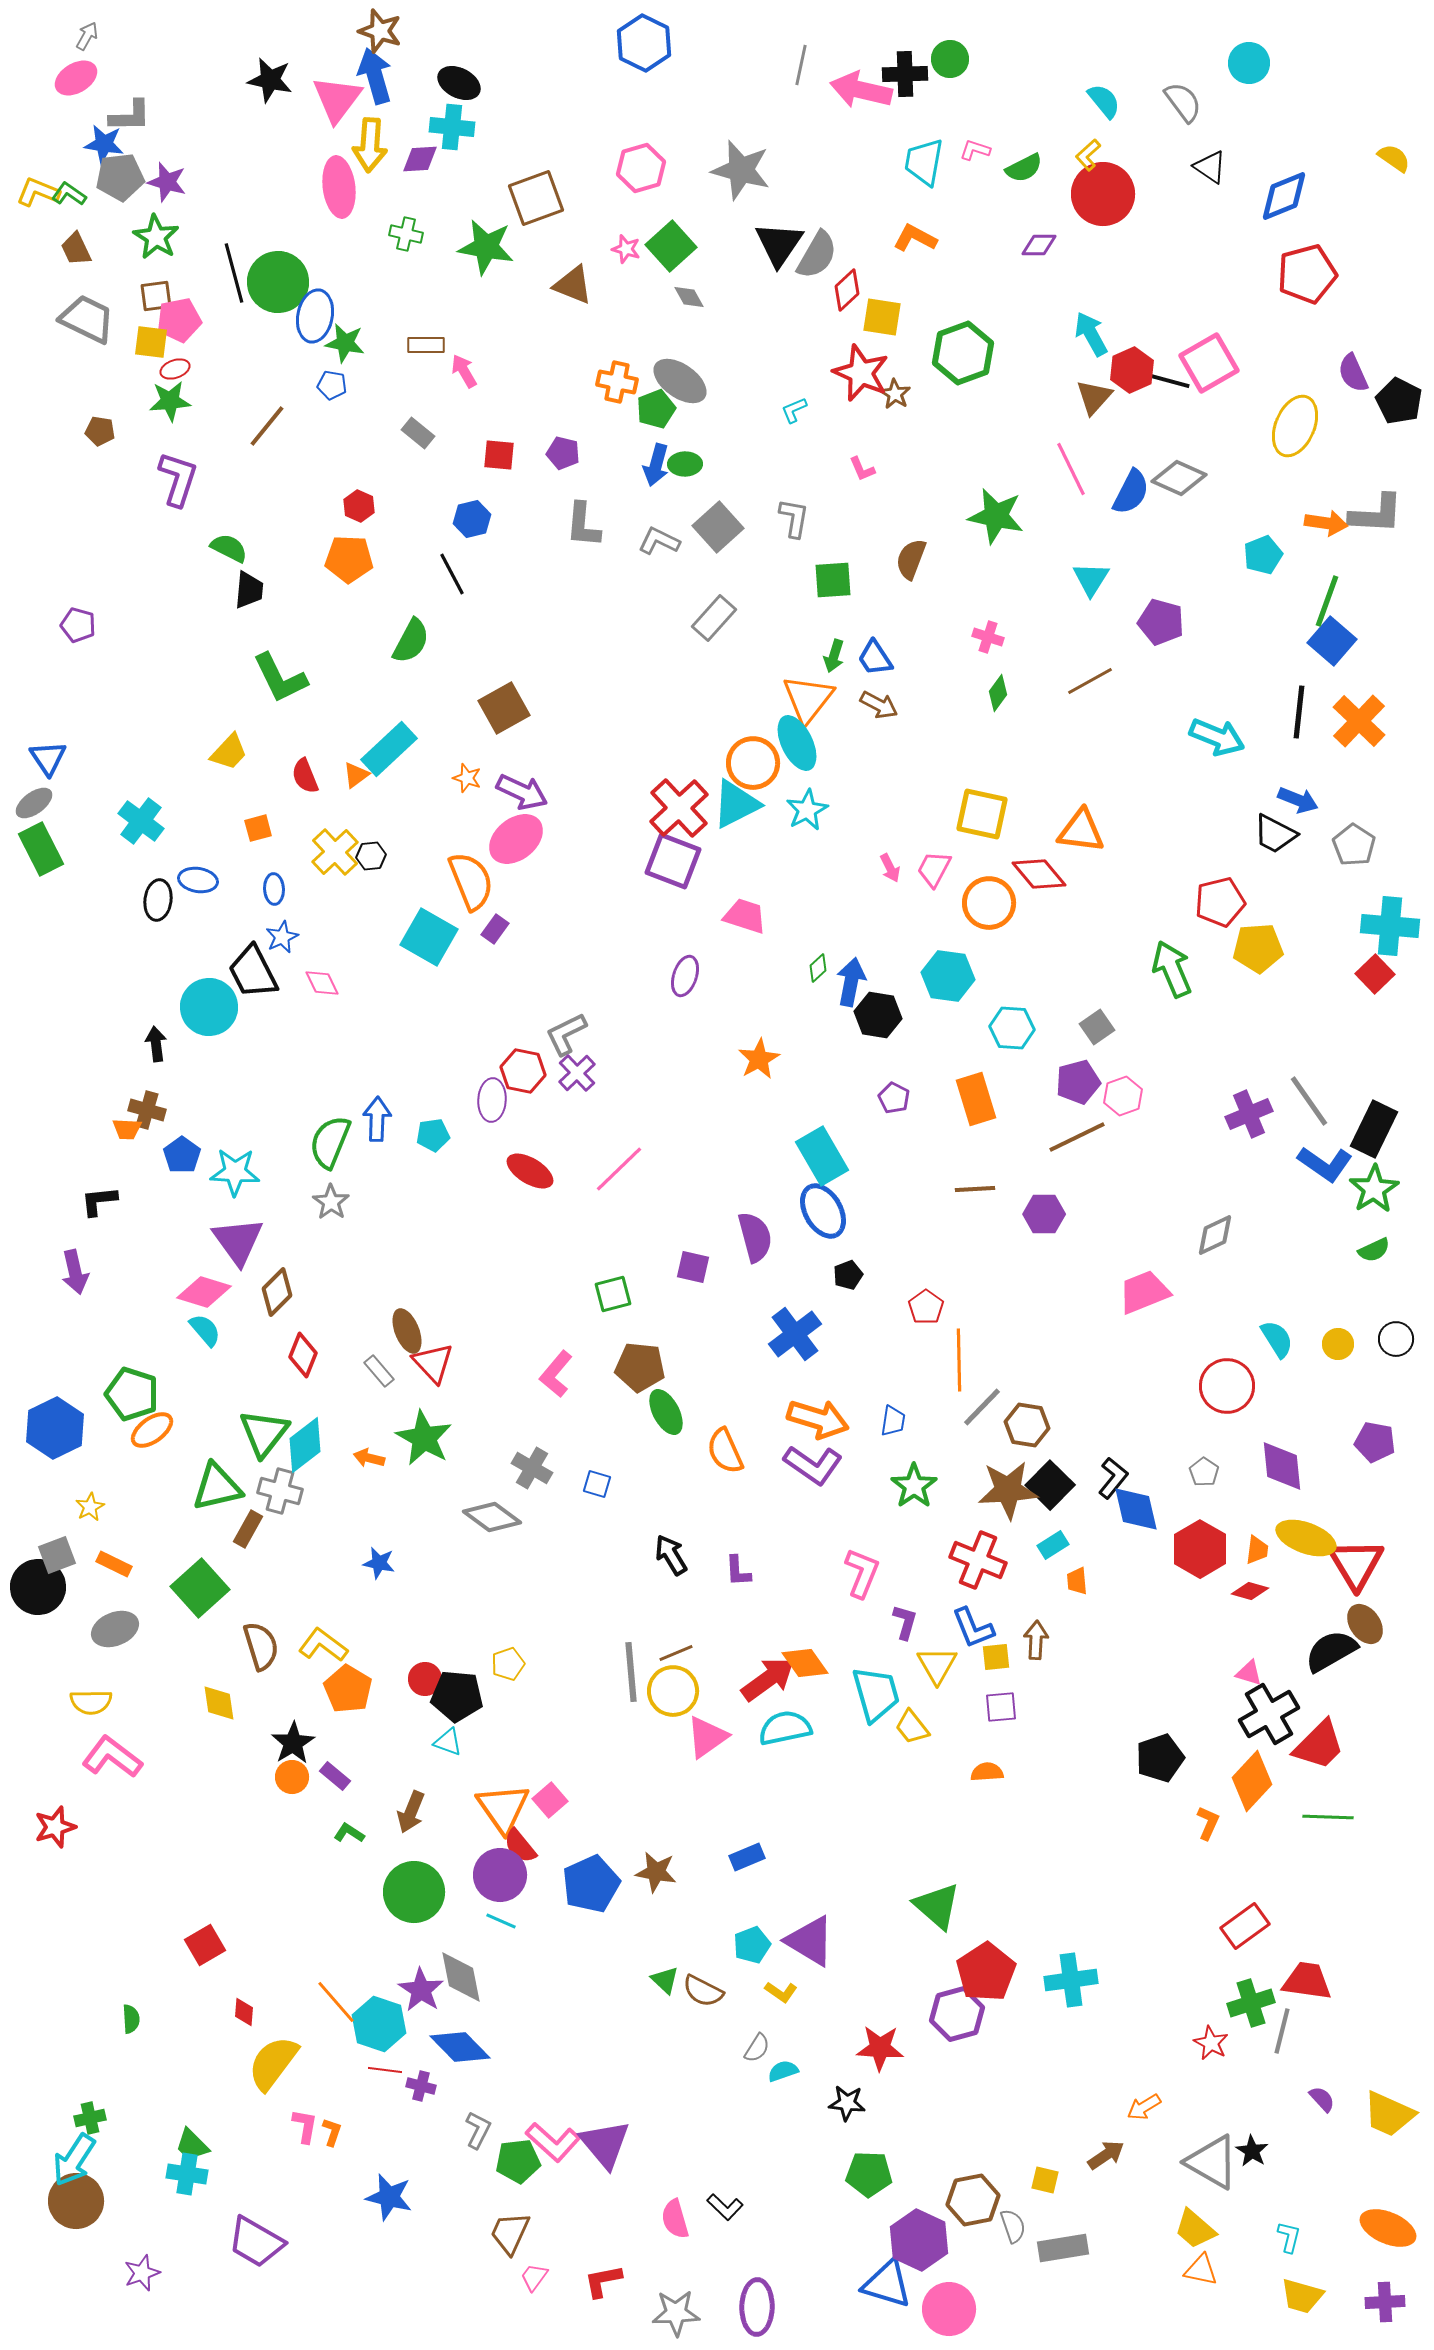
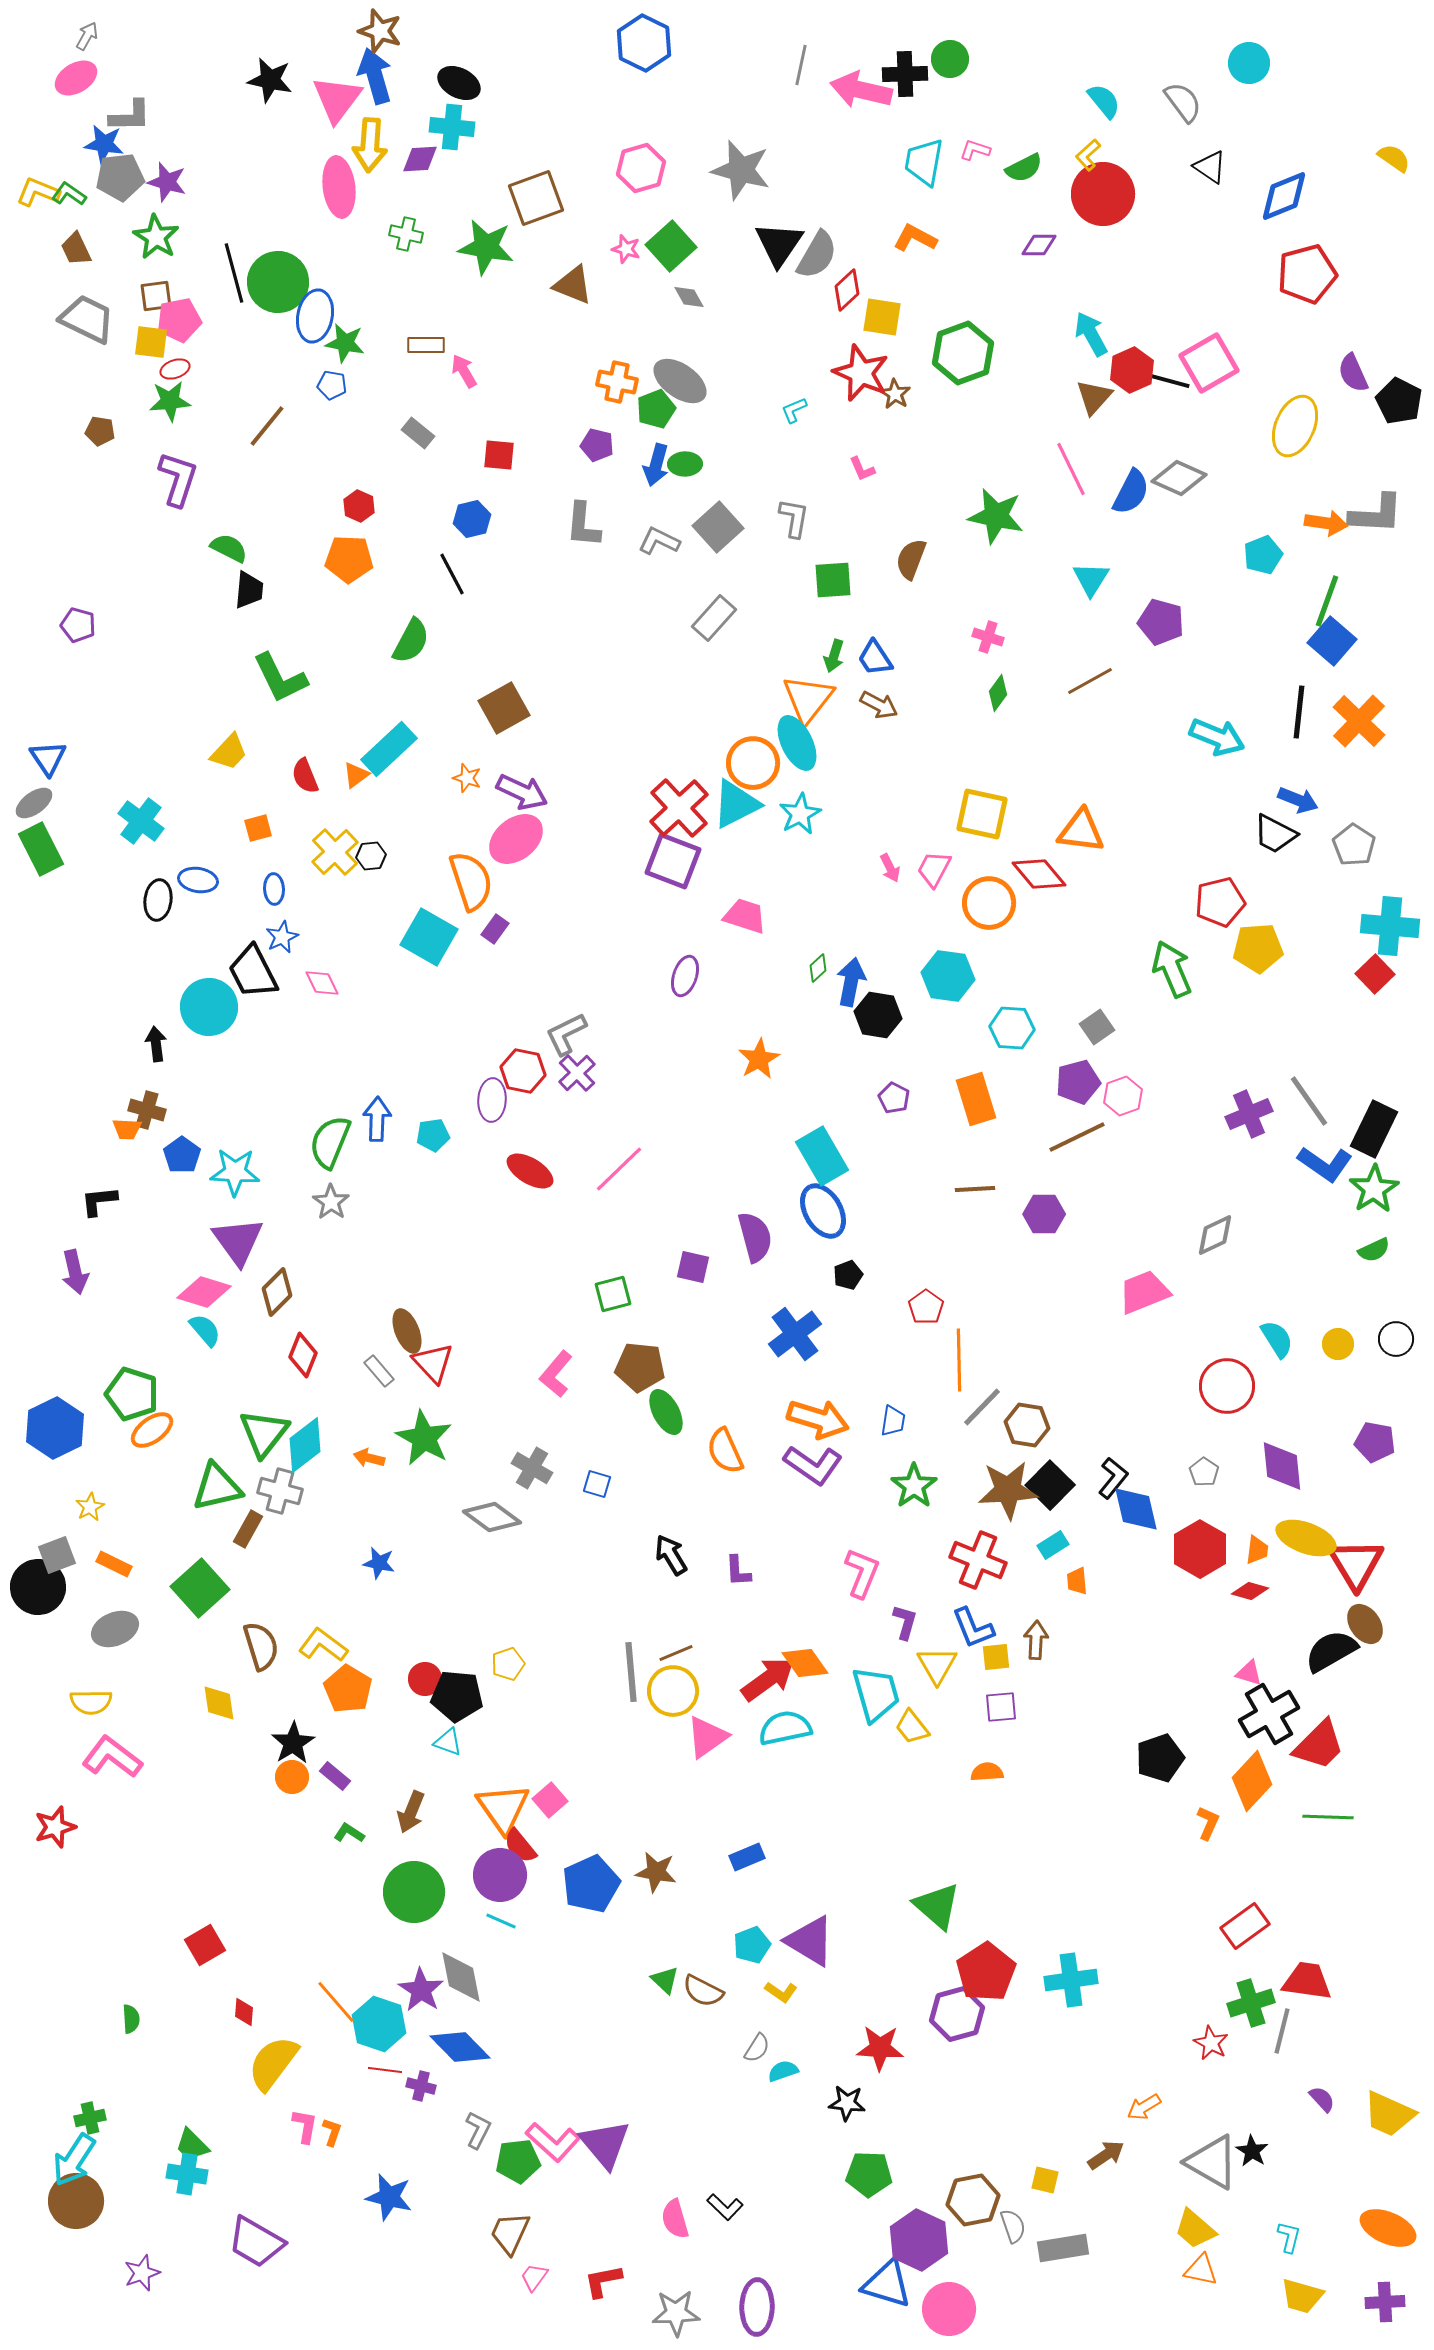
purple pentagon at (563, 453): moved 34 px right, 8 px up
cyan star at (807, 810): moved 7 px left, 4 px down
orange semicircle at (471, 881): rotated 4 degrees clockwise
